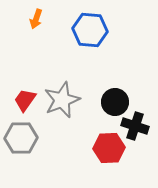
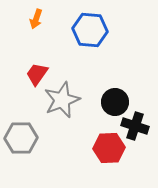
red trapezoid: moved 12 px right, 26 px up
